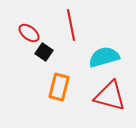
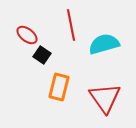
red ellipse: moved 2 px left, 2 px down
black square: moved 2 px left, 3 px down
cyan semicircle: moved 13 px up
red triangle: moved 5 px left, 2 px down; rotated 40 degrees clockwise
